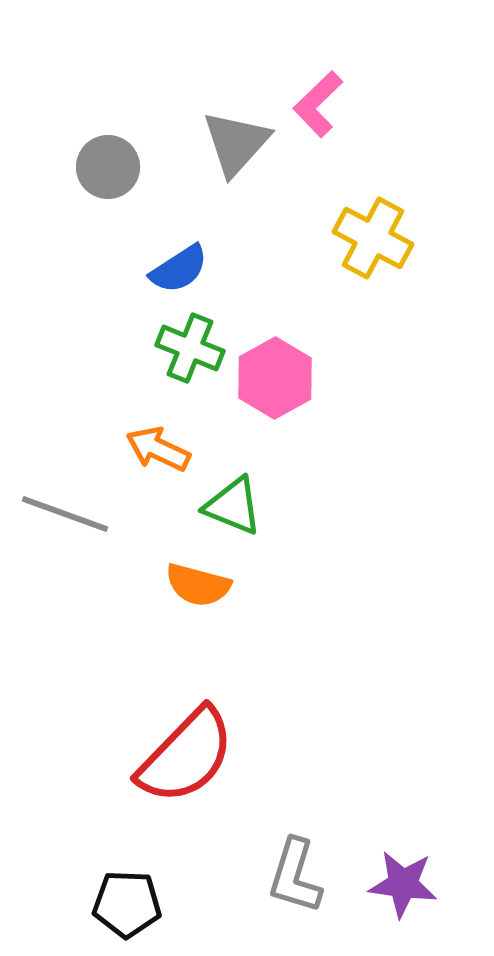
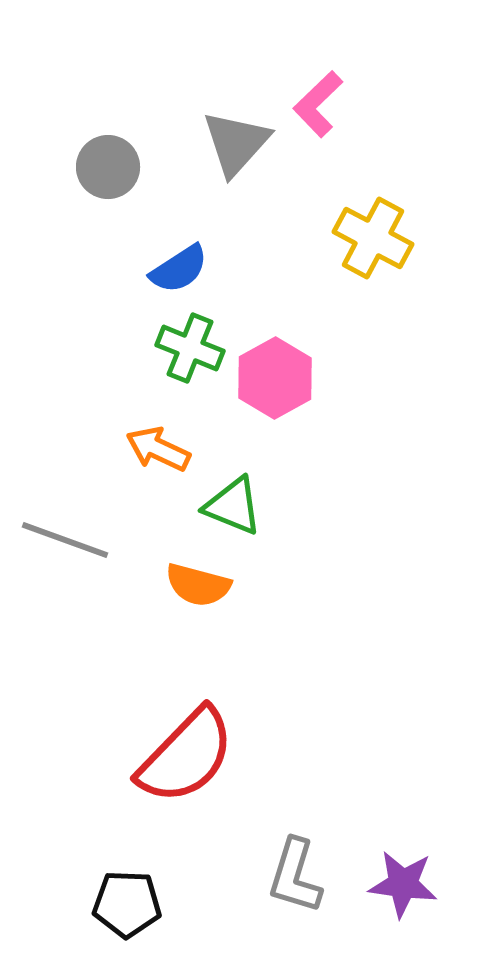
gray line: moved 26 px down
